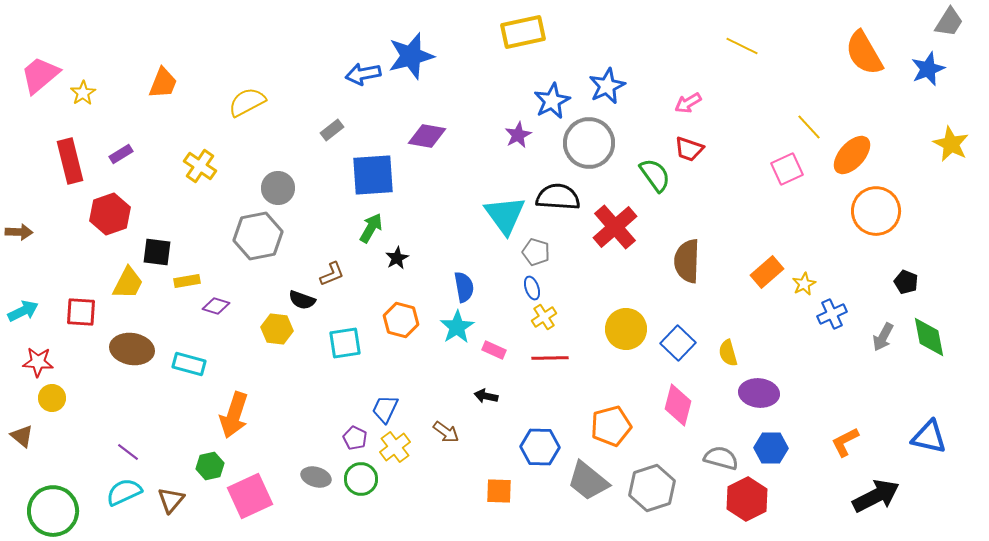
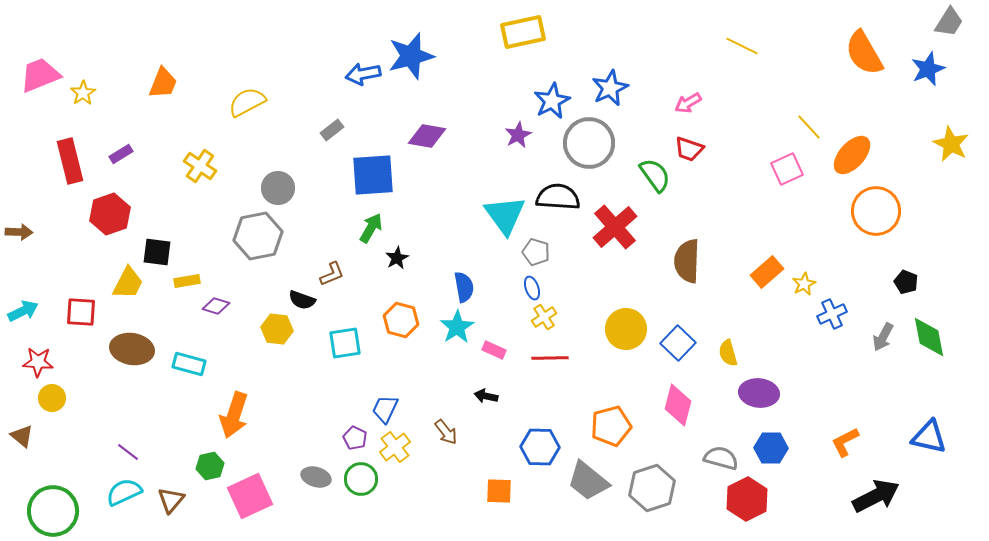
pink trapezoid at (40, 75): rotated 18 degrees clockwise
blue star at (607, 86): moved 3 px right, 2 px down
brown arrow at (446, 432): rotated 16 degrees clockwise
